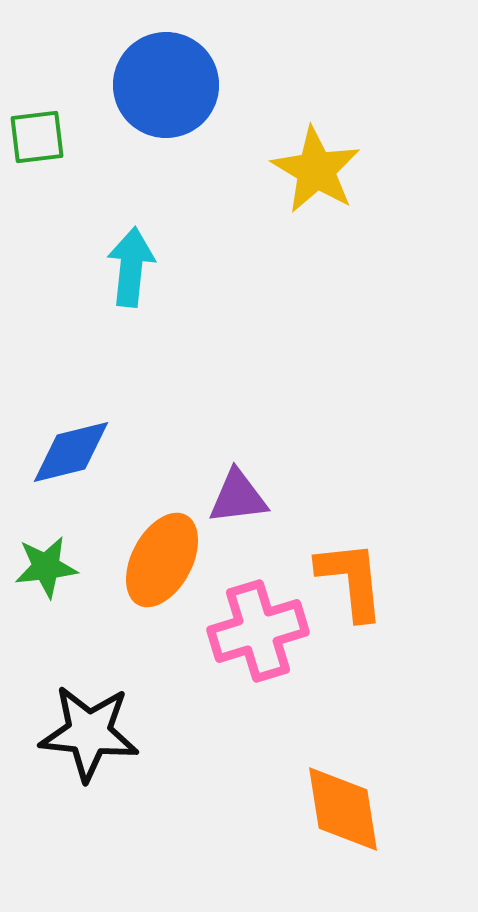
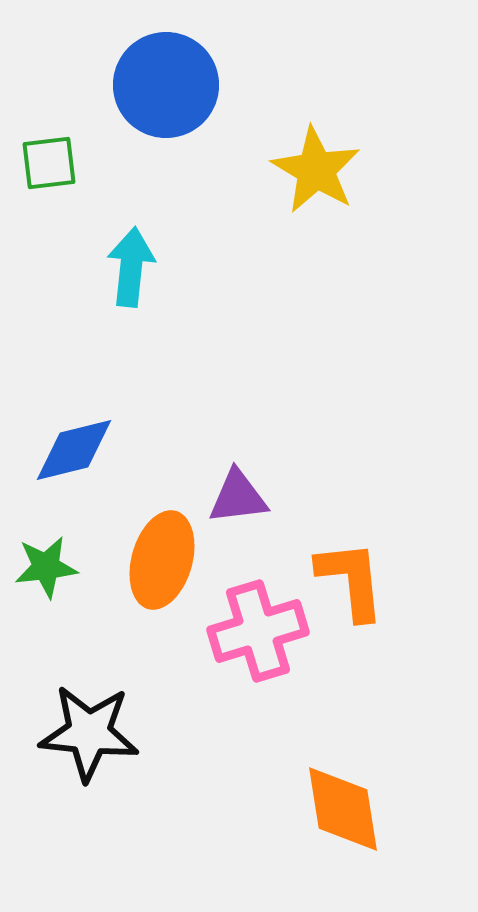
green square: moved 12 px right, 26 px down
blue diamond: moved 3 px right, 2 px up
orange ellipse: rotated 12 degrees counterclockwise
